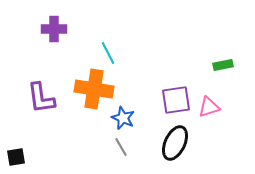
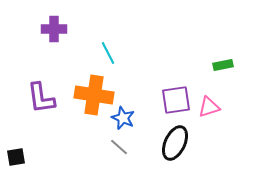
orange cross: moved 6 px down
gray line: moved 2 px left; rotated 18 degrees counterclockwise
